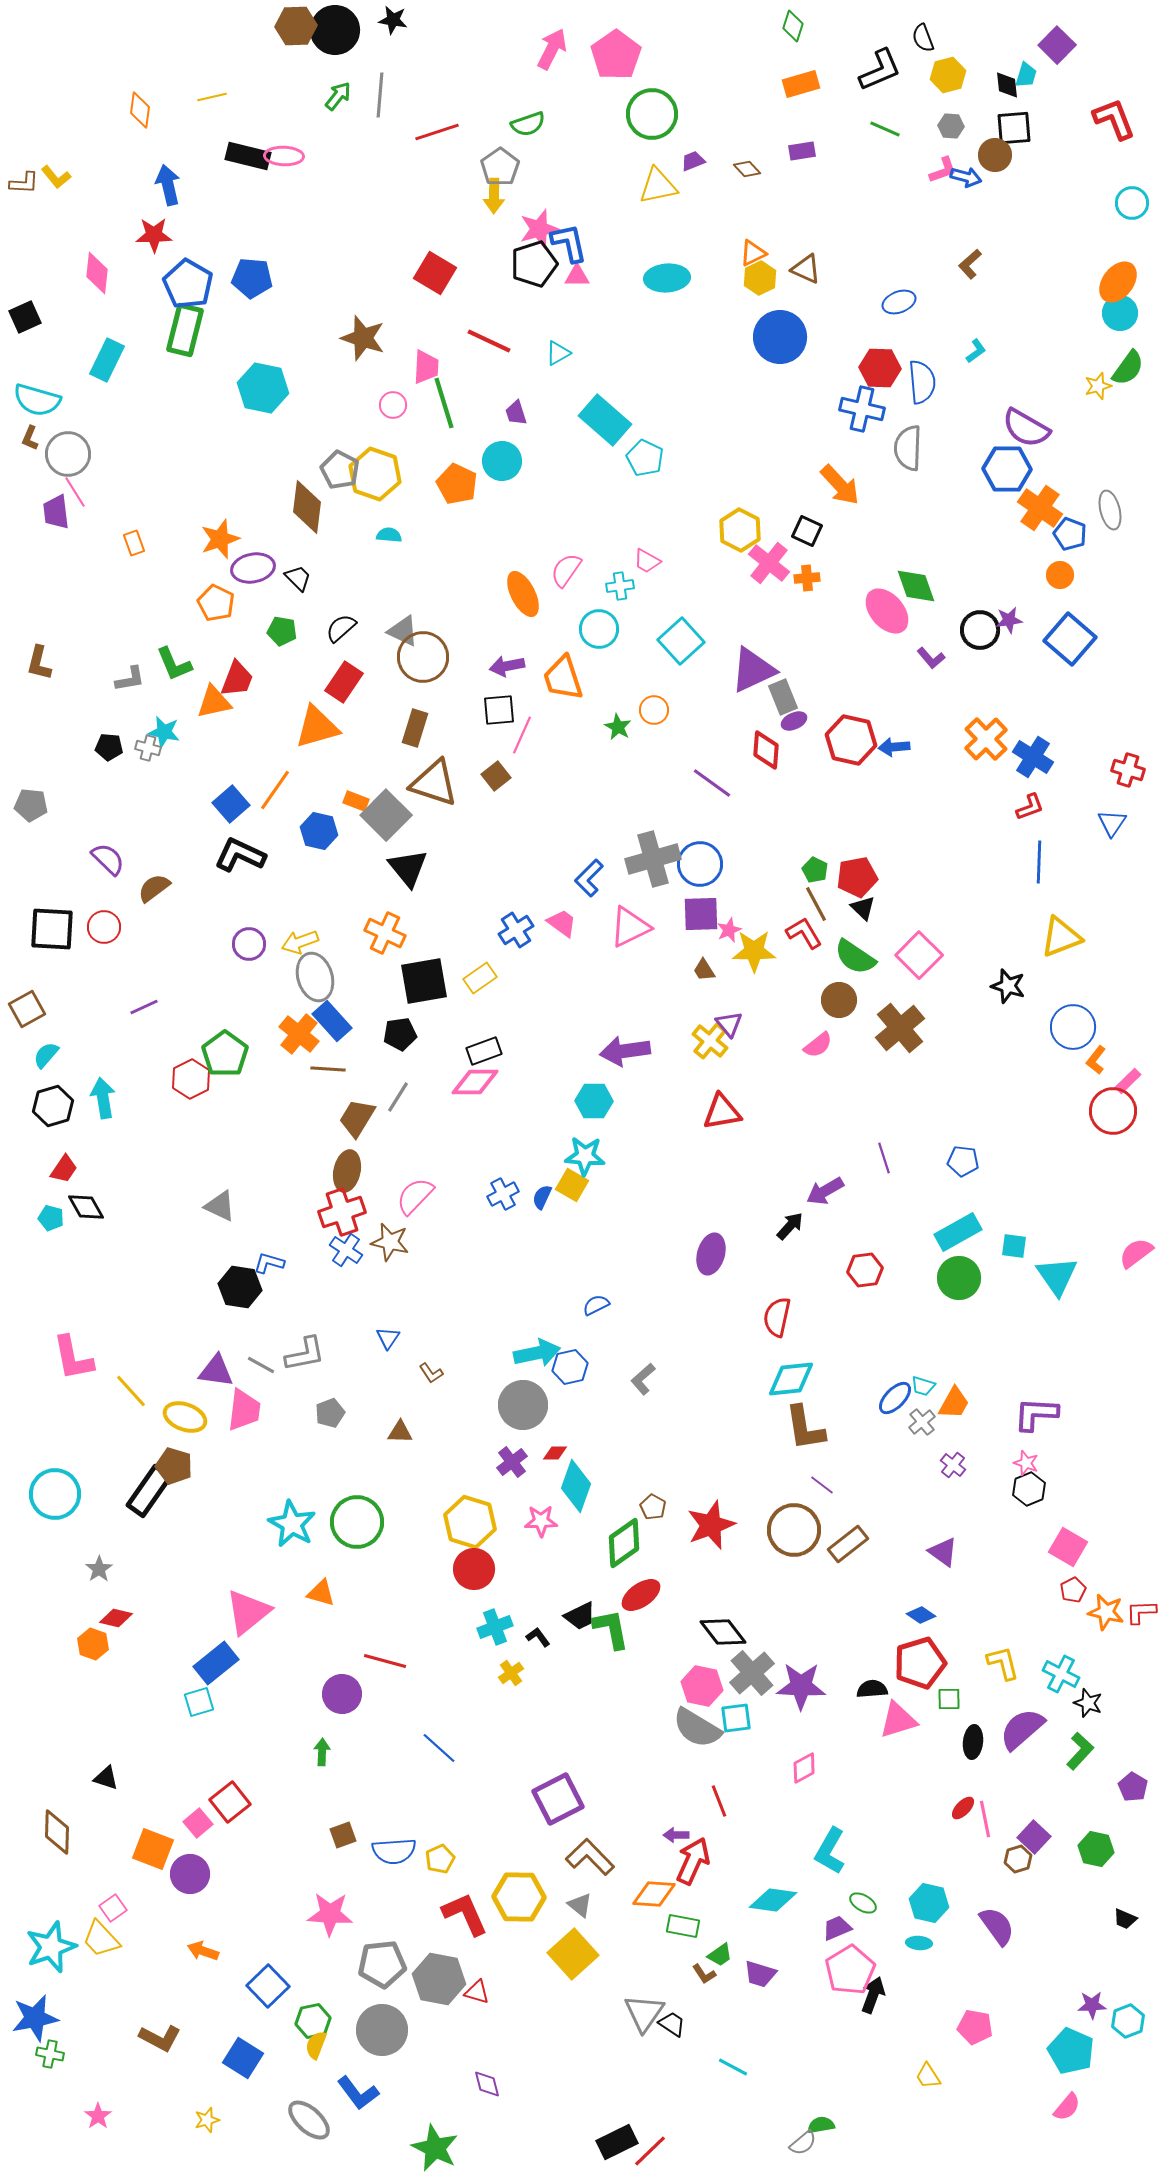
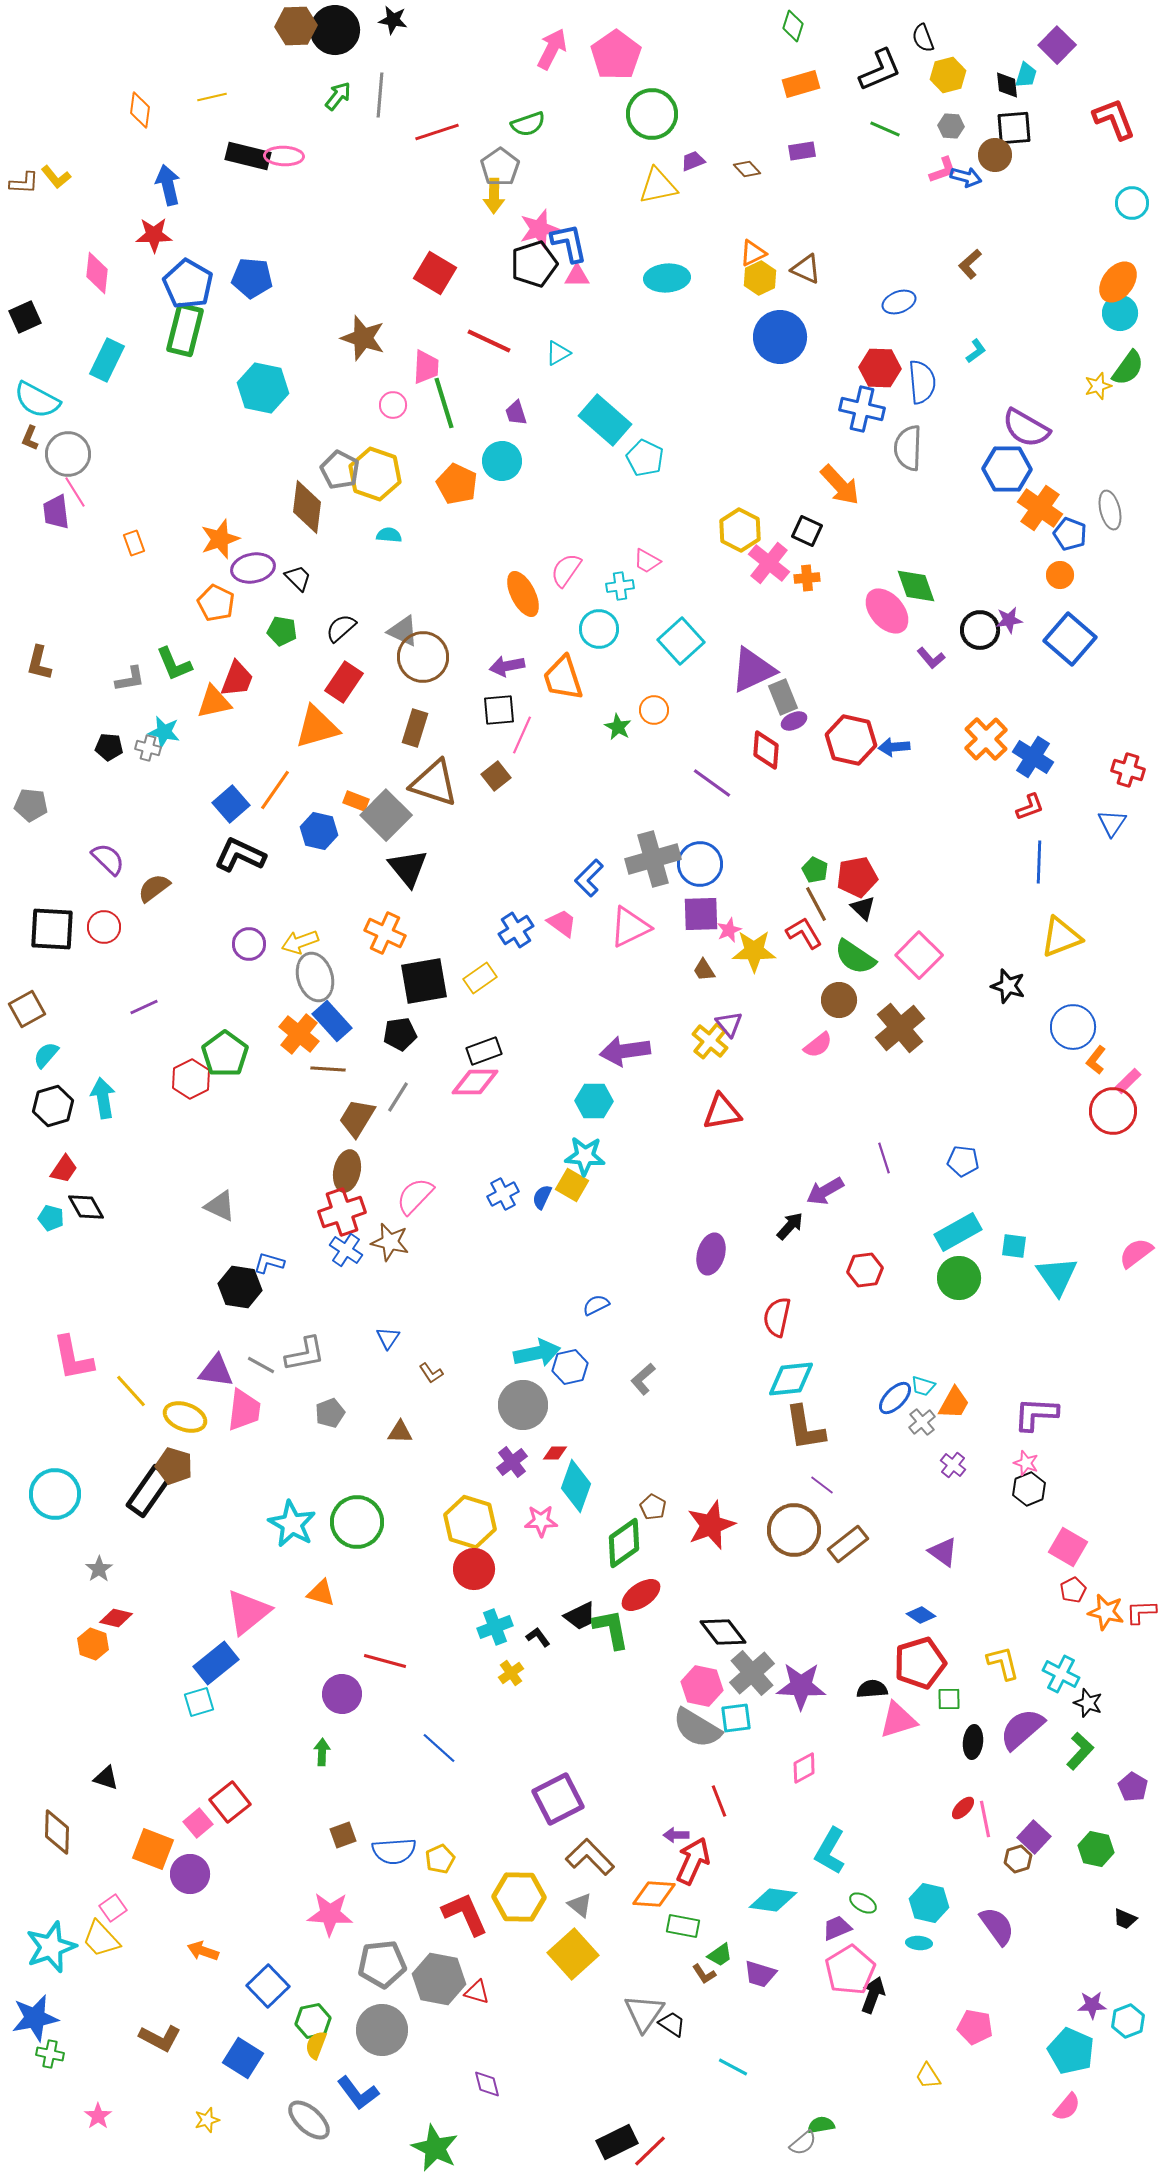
cyan semicircle at (37, 400): rotated 12 degrees clockwise
